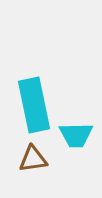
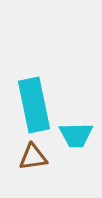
brown triangle: moved 2 px up
